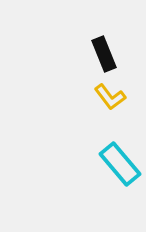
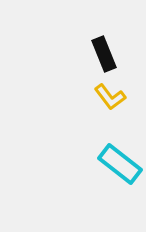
cyan rectangle: rotated 12 degrees counterclockwise
